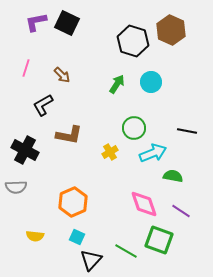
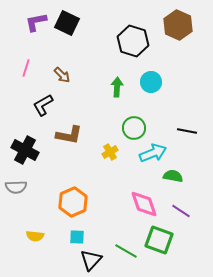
brown hexagon: moved 7 px right, 5 px up
green arrow: moved 3 px down; rotated 30 degrees counterclockwise
cyan square: rotated 21 degrees counterclockwise
